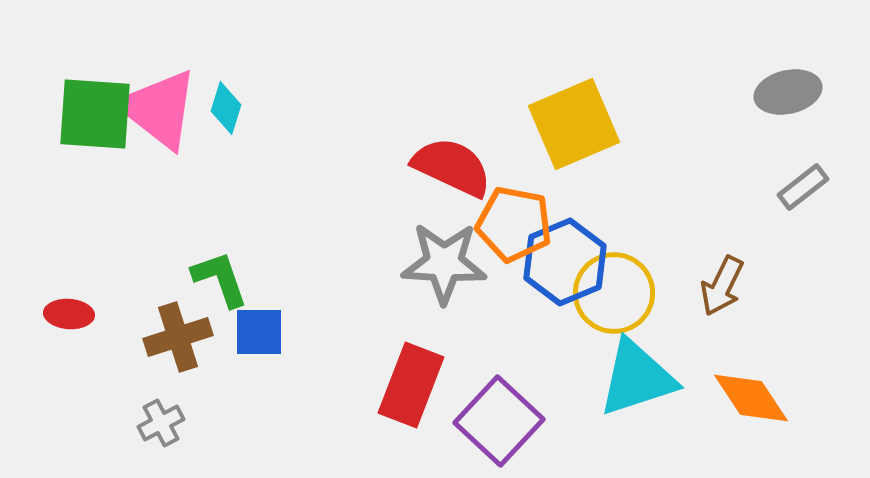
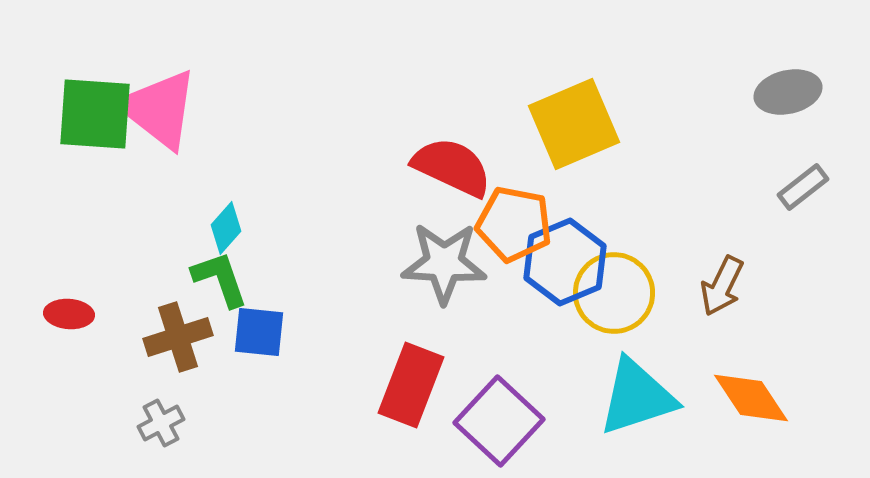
cyan diamond: moved 120 px down; rotated 24 degrees clockwise
blue square: rotated 6 degrees clockwise
cyan triangle: moved 19 px down
